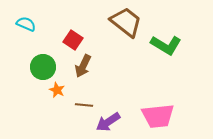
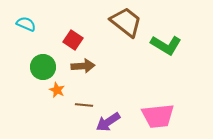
brown arrow: rotated 120 degrees counterclockwise
